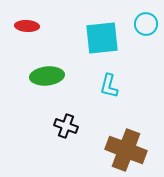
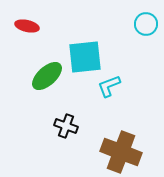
red ellipse: rotated 10 degrees clockwise
cyan square: moved 17 px left, 19 px down
green ellipse: rotated 36 degrees counterclockwise
cyan L-shape: rotated 55 degrees clockwise
brown cross: moved 5 px left, 2 px down
